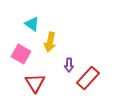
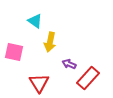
cyan triangle: moved 3 px right, 3 px up
pink square: moved 7 px left, 2 px up; rotated 18 degrees counterclockwise
purple arrow: moved 1 px up; rotated 112 degrees clockwise
red triangle: moved 4 px right
